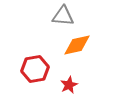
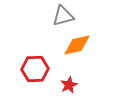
gray triangle: rotated 20 degrees counterclockwise
red hexagon: rotated 8 degrees clockwise
